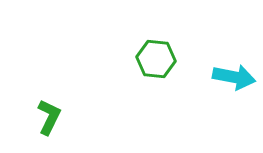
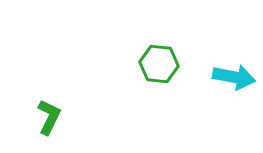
green hexagon: moved 3 px right, 5 px down
